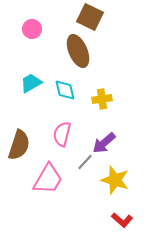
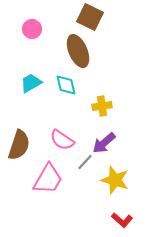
cyan diamond: moved 1 px right, 5 px up
yellow cross: moved 7 px down
pink semicircle: moved 6 px down; rotated 70 degrees counterclockwise
